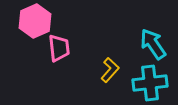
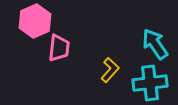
cyan arrow: moved 2 px right
pink trapezoid: rotated 12 degrees clockwise
